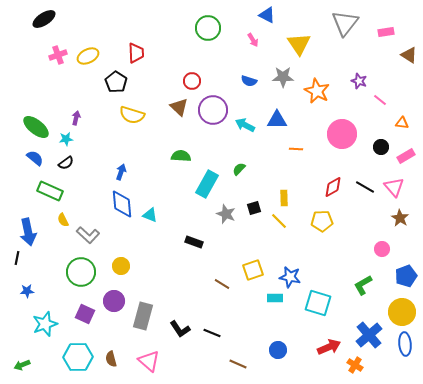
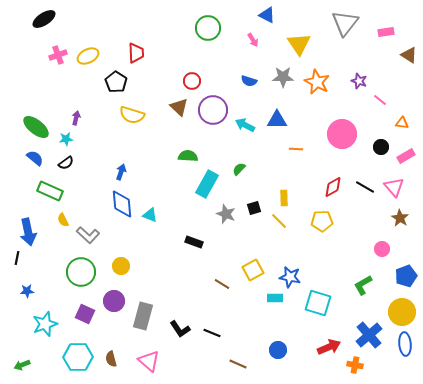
orange star at (317, 91): moved 9 px up
green semicircle at (181, 156): moved 7 px right
yellow square at (253, 270): rotated 10 degrees counterclockwise
orange cross at (355, 365): rotated 21 degrees counterclockwise
